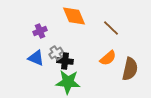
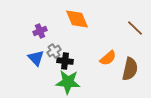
orange diamond: moved 3 px right, 3 px down
brown line: moved 24 px right
gray cross: moved 2 px left, 2 px up
blue triangle: rotated 24 degrees clockwise
